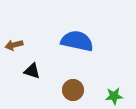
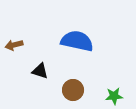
black triangle: moved 8 px right
